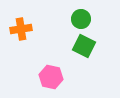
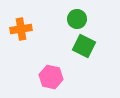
green circle: moved 4 px left
